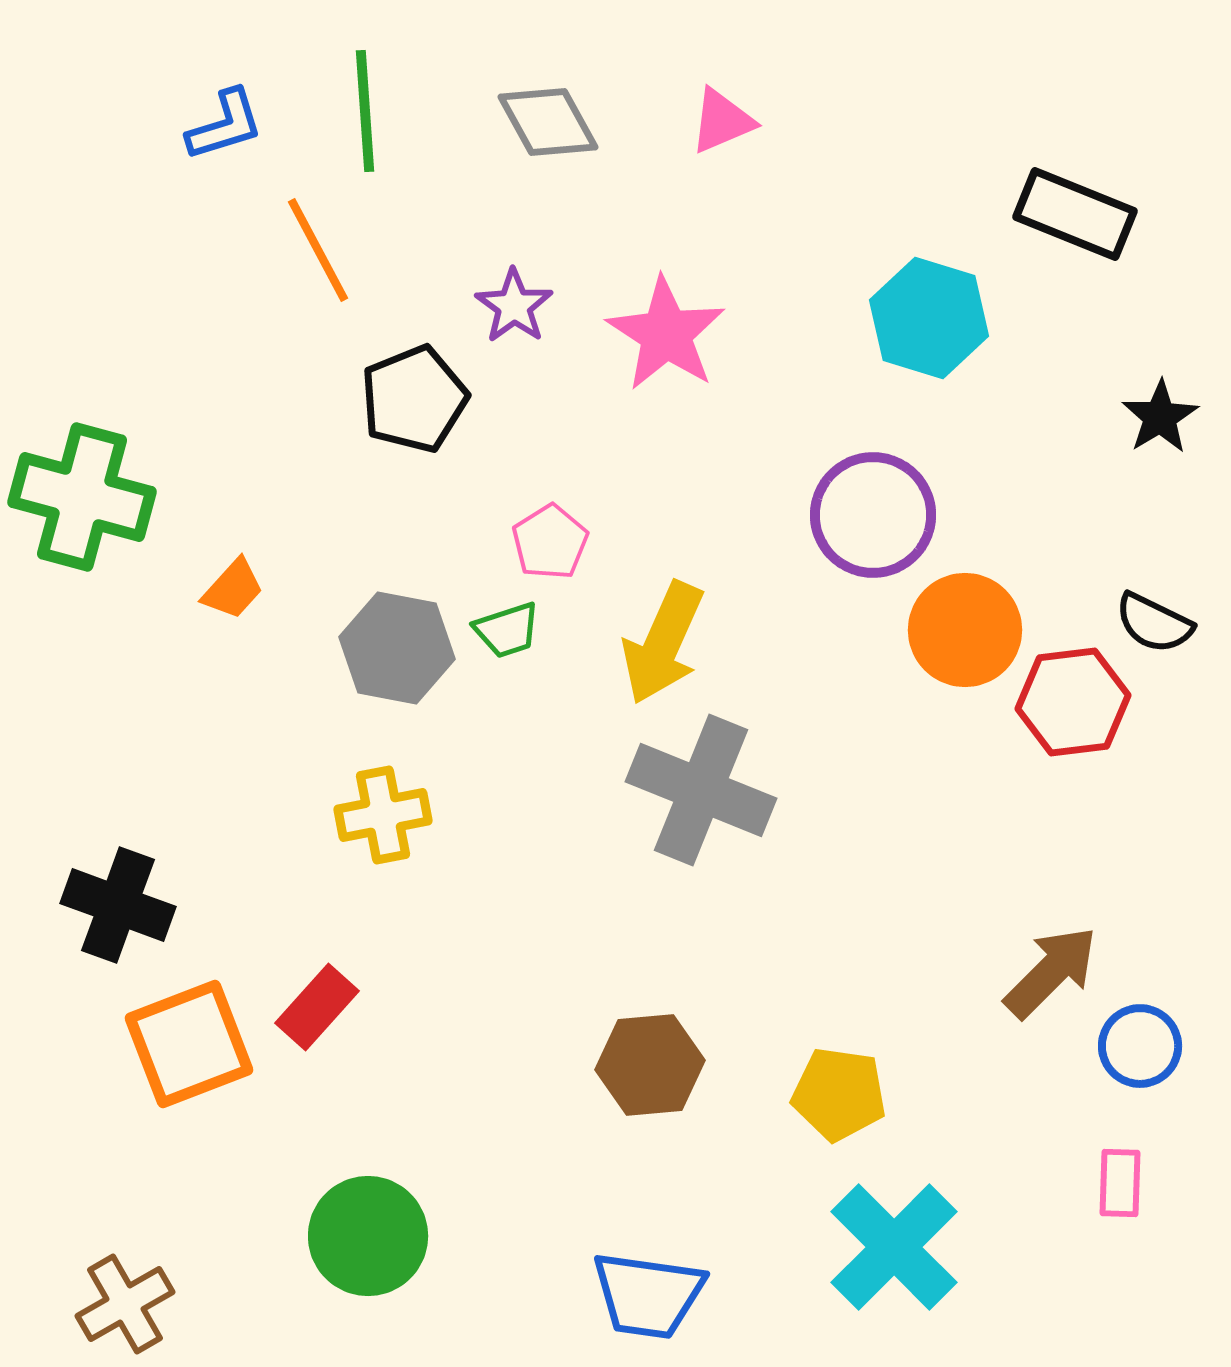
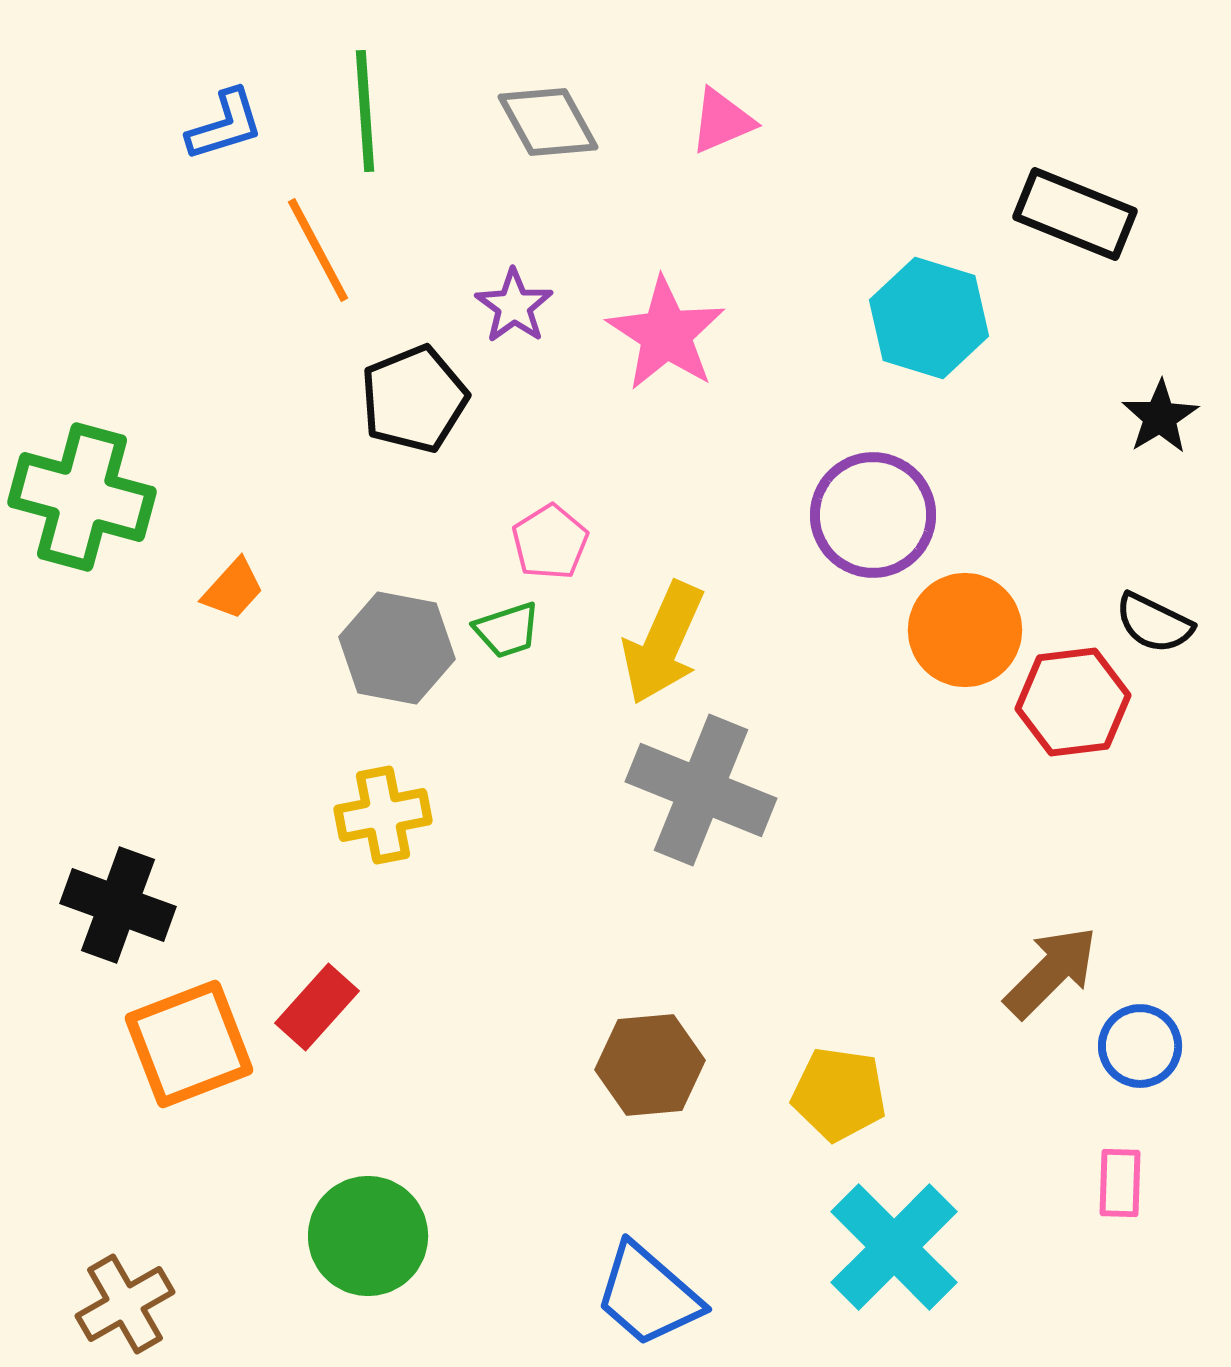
blue trapezoid: rotated 33 degrees clockwise
